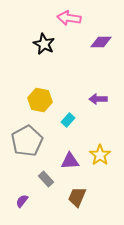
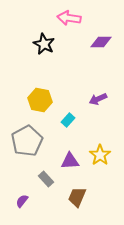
purple arrow: rotated 24 degrees counterclockwise
